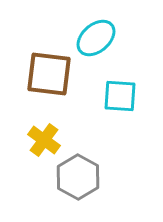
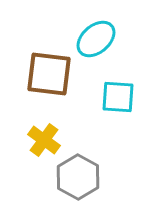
cyan ellipse: moved 1 px down
cyan square: moved 2 px left, 1 px down
